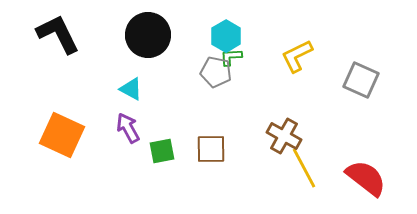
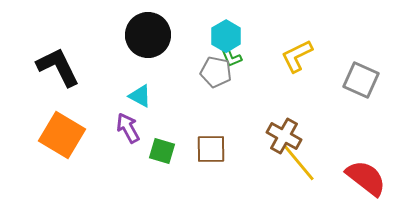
black L-shape: moved 33 px down
green L-shape: rotated 110 degrees counterclockwise
cyan triangle: moved 9 px right, 7 px down
orange square: rotated 6 degrees clockwise
green square: rotated 28 degrees clockwise
yellow line: moved 5 px left, 5 px up; rotated 12 degrees counterclockwise
